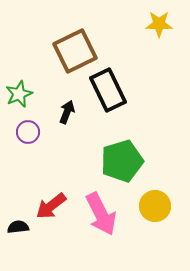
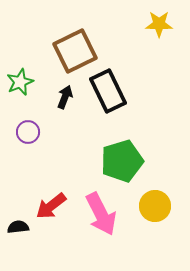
black rectangle: moved 1 px down
green star: moved 1 px right, 12 px up
black arrow: moved 2 px left, 15 px up
